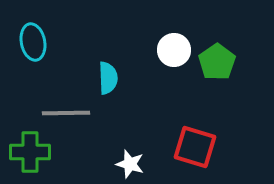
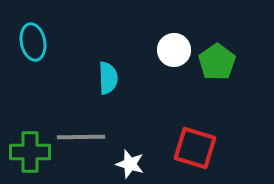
gray line: moved 15 px right, 24 px down
red square: moved 1 px down
